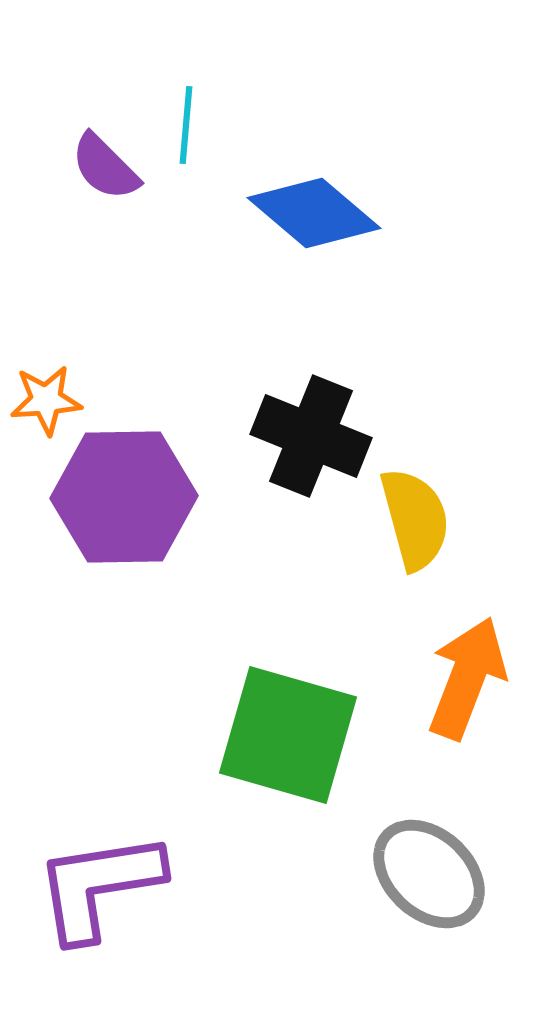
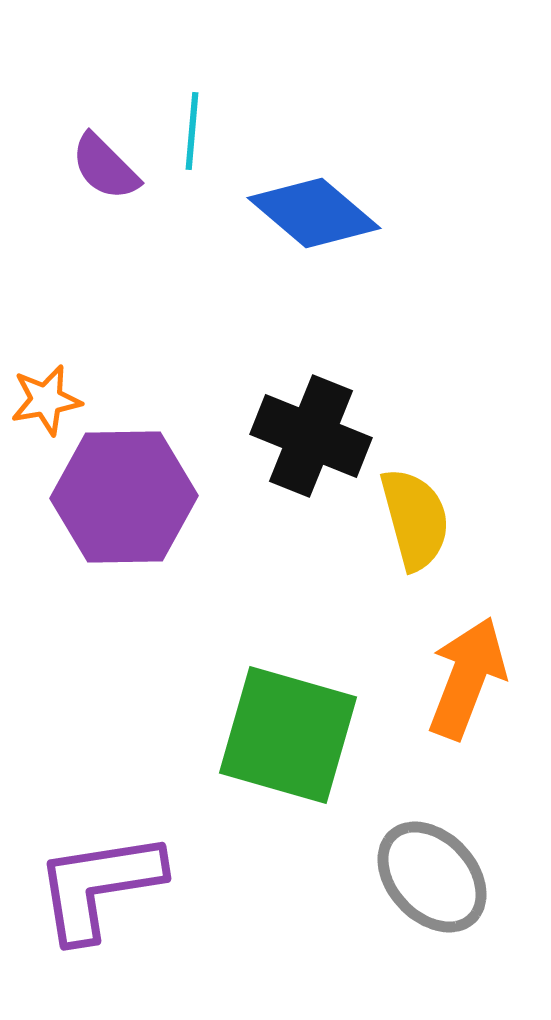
cyan line: moved 6 px right, 6 px down
orange star: rotated 6 degrees counterclockwise
gray ellipse: moved 3 px right, 3 px down; rotated 4 degrees clockwise
